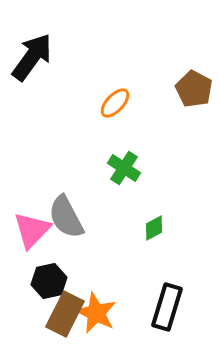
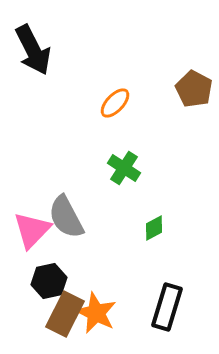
black arrow: moved 1 px right, 7 px up; rotated 117 degrees clockwise
